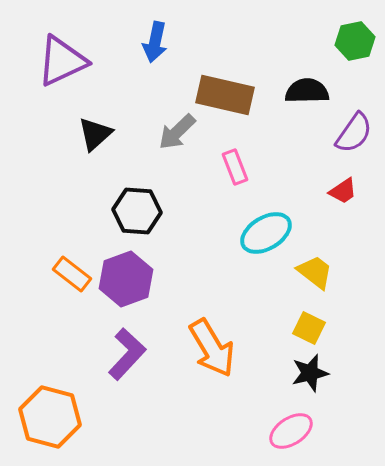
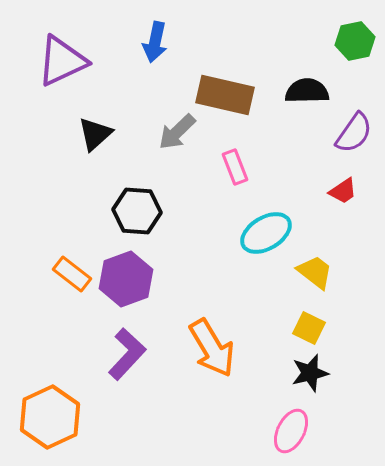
orange hexagon: rotated 20 degrees clockwise
pink ellipse: rotated 30 degrees counterclockwise
